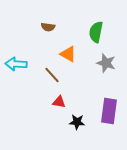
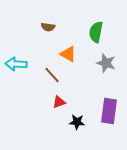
red triangle: rotated 32 degrees counterclockwise
